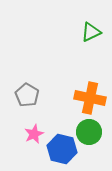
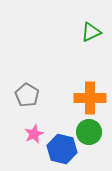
orange cross: rotated 12 degrees counterclockwise
